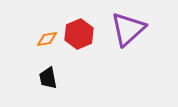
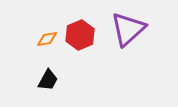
red hexagon: moved 1 px right, 1 px down
black trapezoid: moved 2 px down; rotated 140 degrees counterclockwise
